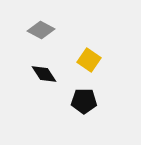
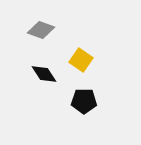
gray diamond: rotated 8 degrees counterclockwise
yellow square: moved 8 px left
